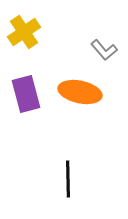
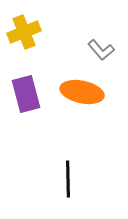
yellow cross: rotated 12 degrees clockwise
gray L-shape: moved 3 px left
orange ellipse: moved 2 px right
